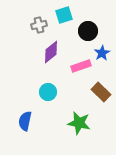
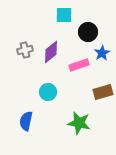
cyan square: rotated 18 degrees clockwise
gray cross: moved 14 px left, 25 px down
black circle: moved 1 px down
pink rectangle: moved 2 px left, 1 px up
brown rectangle: moved 2 px right; rotated 60 degrees counterclockwise
blue semicircle: moved 1 px right
